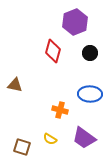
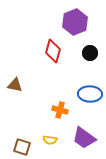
yellow semicircle: moved 1 px down; rotated 24 degrees counterclockwise
